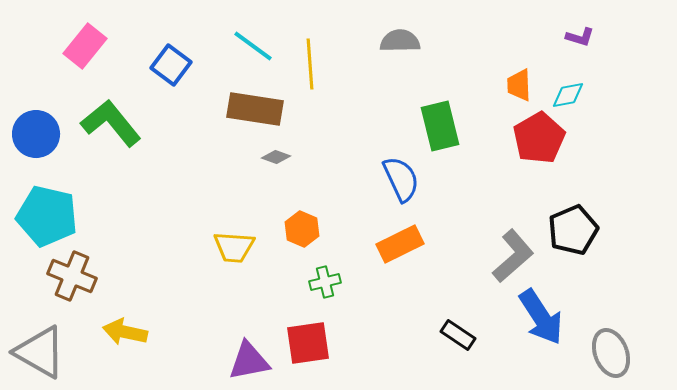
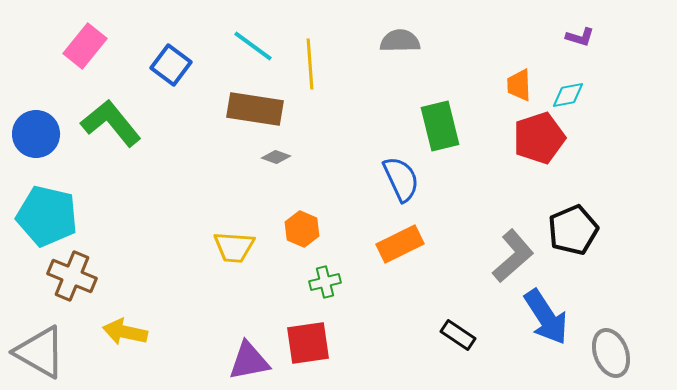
red pentagon: rotated 12 degrees clockwise
blue arrow: moved 5 px right
